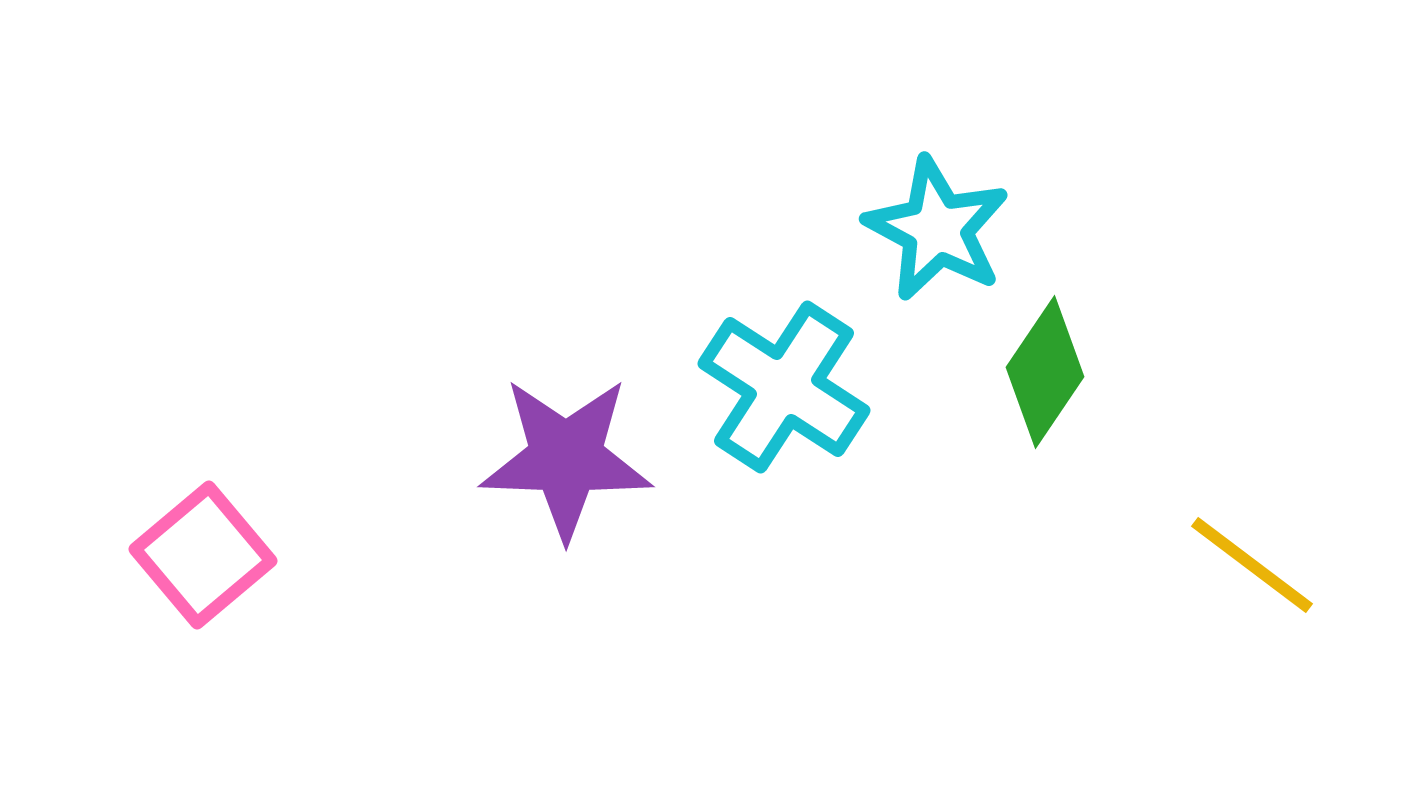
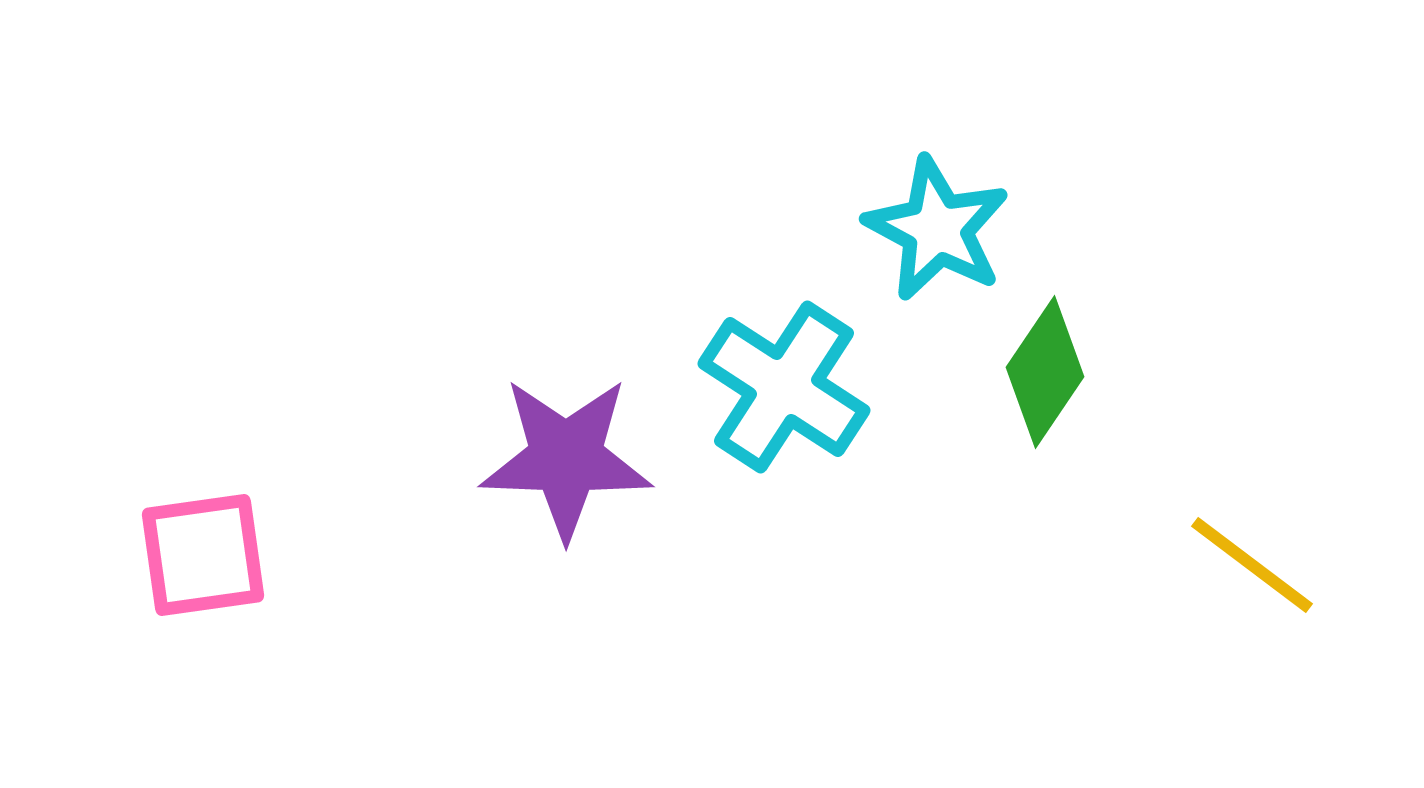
pink square: rotated 32 degrees clockwise
